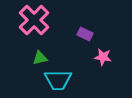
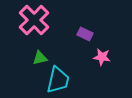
pink star: moved 1 px left
cyan trapezoid: rotated 76 degrees counterclockwise
